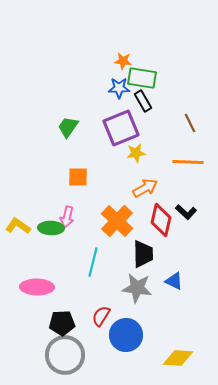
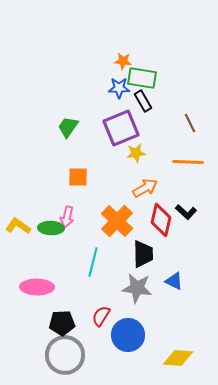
blue circle: moved 2 px right
